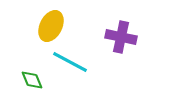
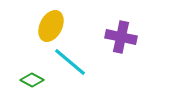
cyan line: rotated 12 degrees clockwise
green diamond: rotated 40 degrees counterclockwise
